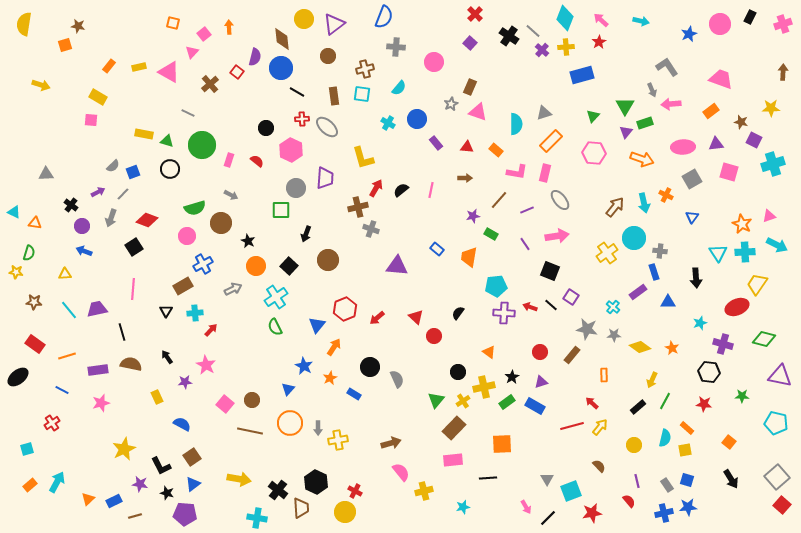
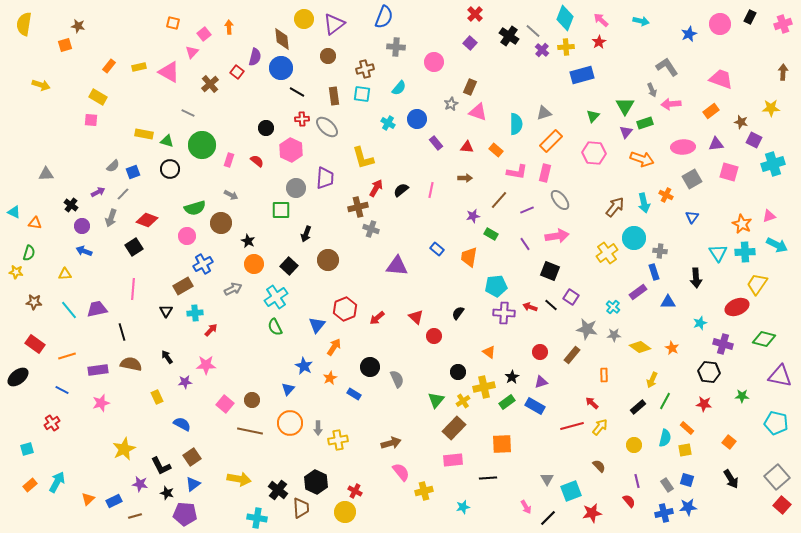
orange circle at (256, 266): moved 2 px left, 2 px up
pink star at (206, 365): rotated 30 degrees counterclockwise
